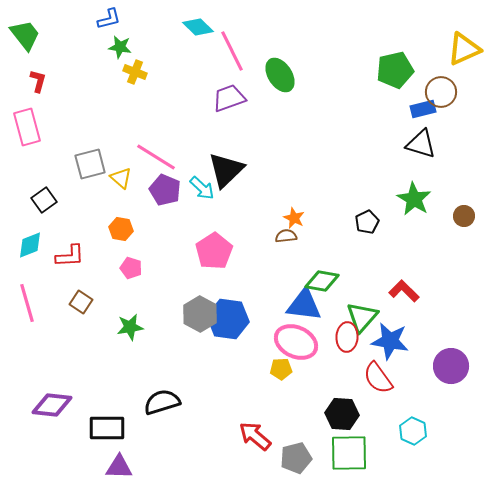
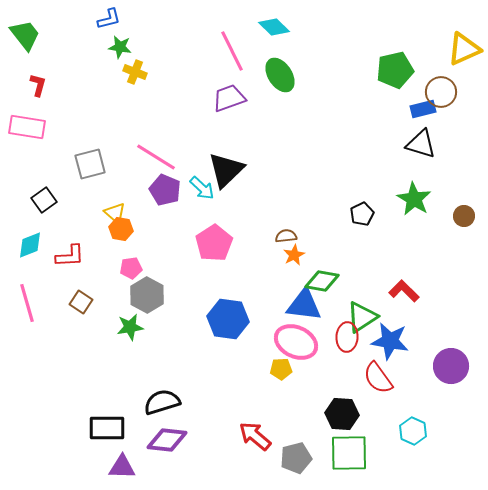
cyan diamond at (198, 27): moved 76 px right
red L-shape at (38, 81): moved 4 px down
pink rectangle at (27, 127): rotated 66 degrees counterclockwise
yellow triangle at (121, 178): moved 6 px left, 35 px down
orange star at (294, 218): moved 37 px down; rotated 20 degrees clockwise
black pentagon at (367, 222): moved 5 px left, 8 px up
pink pentagon at (214, 251): moved 8 px up
pink pentagon at (131, 268): rotated 25 degrees counterclockwise
gray hexagon at (200, 314): moved 53 px left, 19 px up
green triangle at (362, 317): rotated 16 degrees clockwise
purple diamond at (52, 405): moved 115 px right, 35 px down
purple triangle at (119, 467): moved 3 px right
